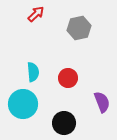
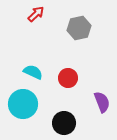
cyan semicircle: rotated 60 degrees counterclockwise
